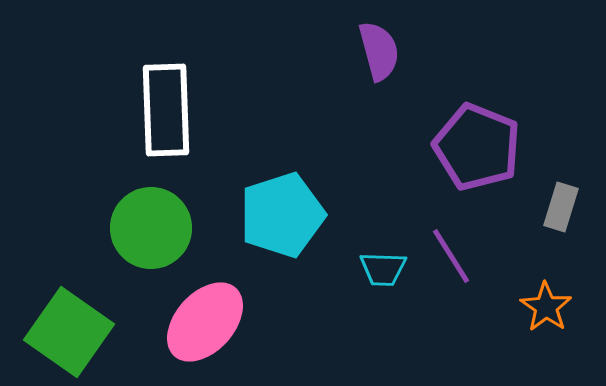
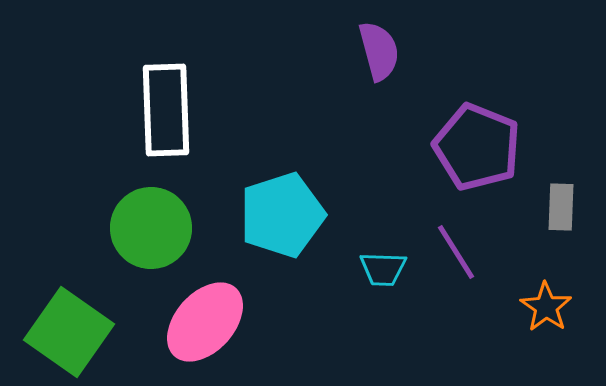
gray rectangle: rotated 15 degrees counterclockwise
purple line: moved 5 px right, 4 px up
